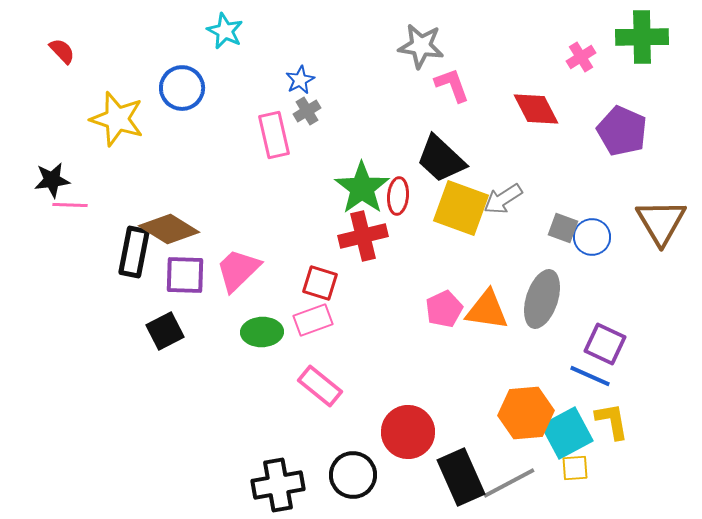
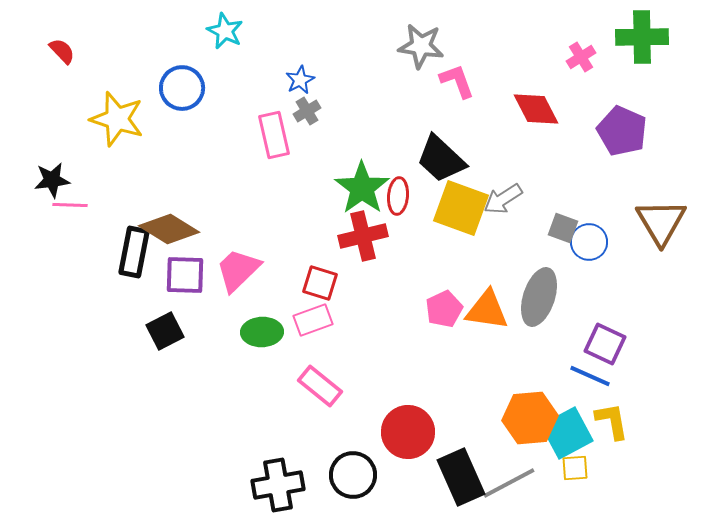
pink L-shape at (452, 85): moved 5 px right, 4 px up
blue circle at (592, 237): moved 3 px left, 5 px down
gray ellipse at (542, 299): moved 3 px left, 2 px up
orange hexagon at (526, 413): moved 4 px right, 5 px down
